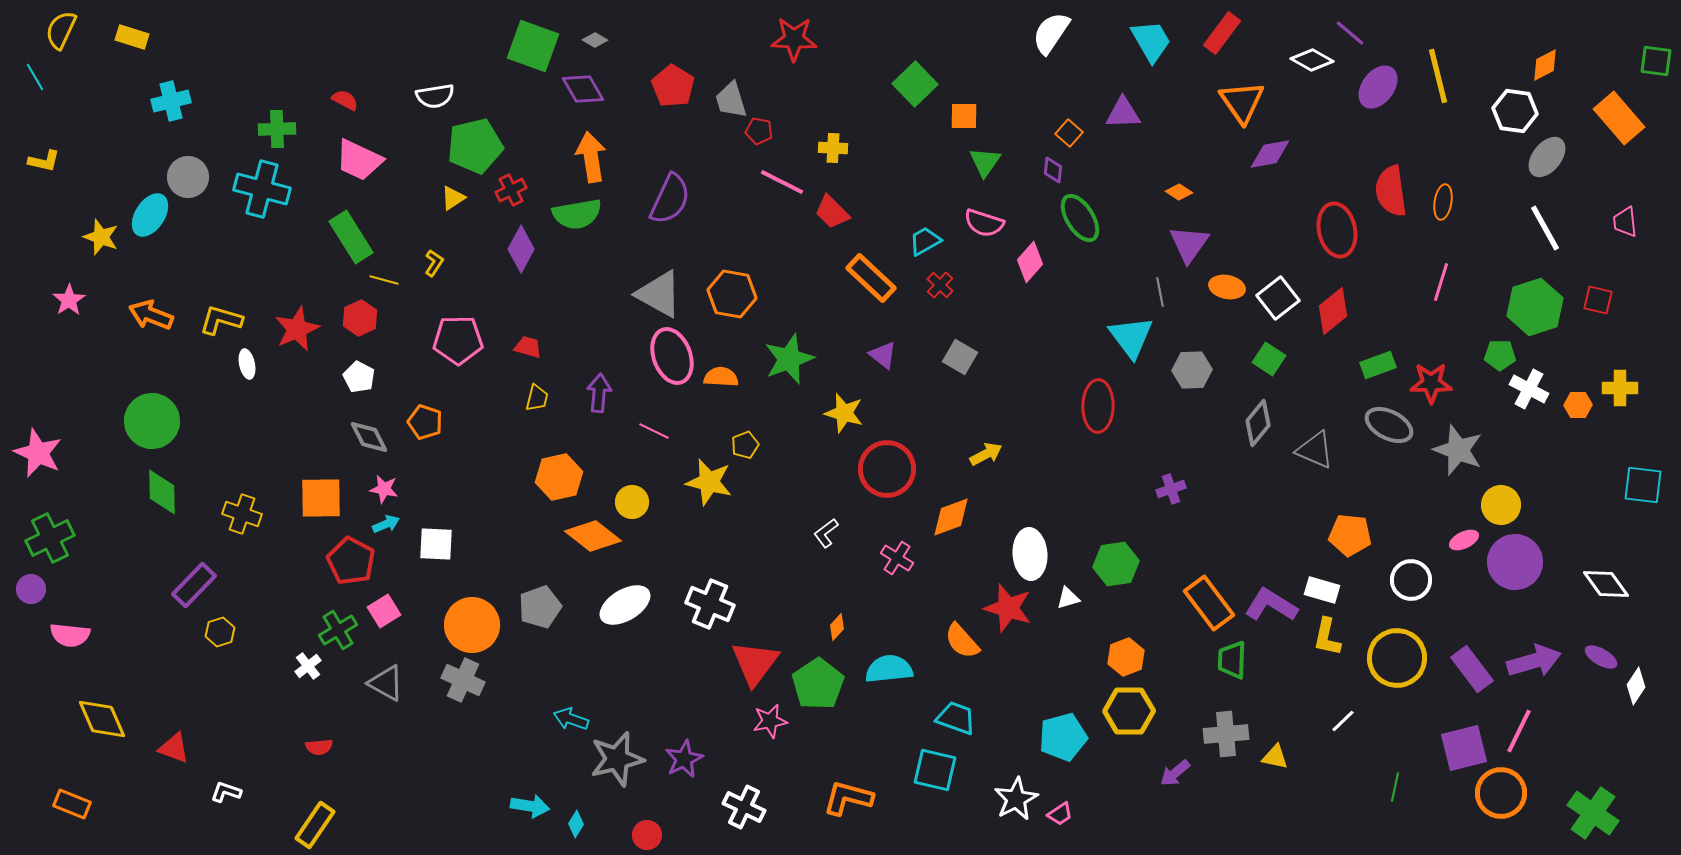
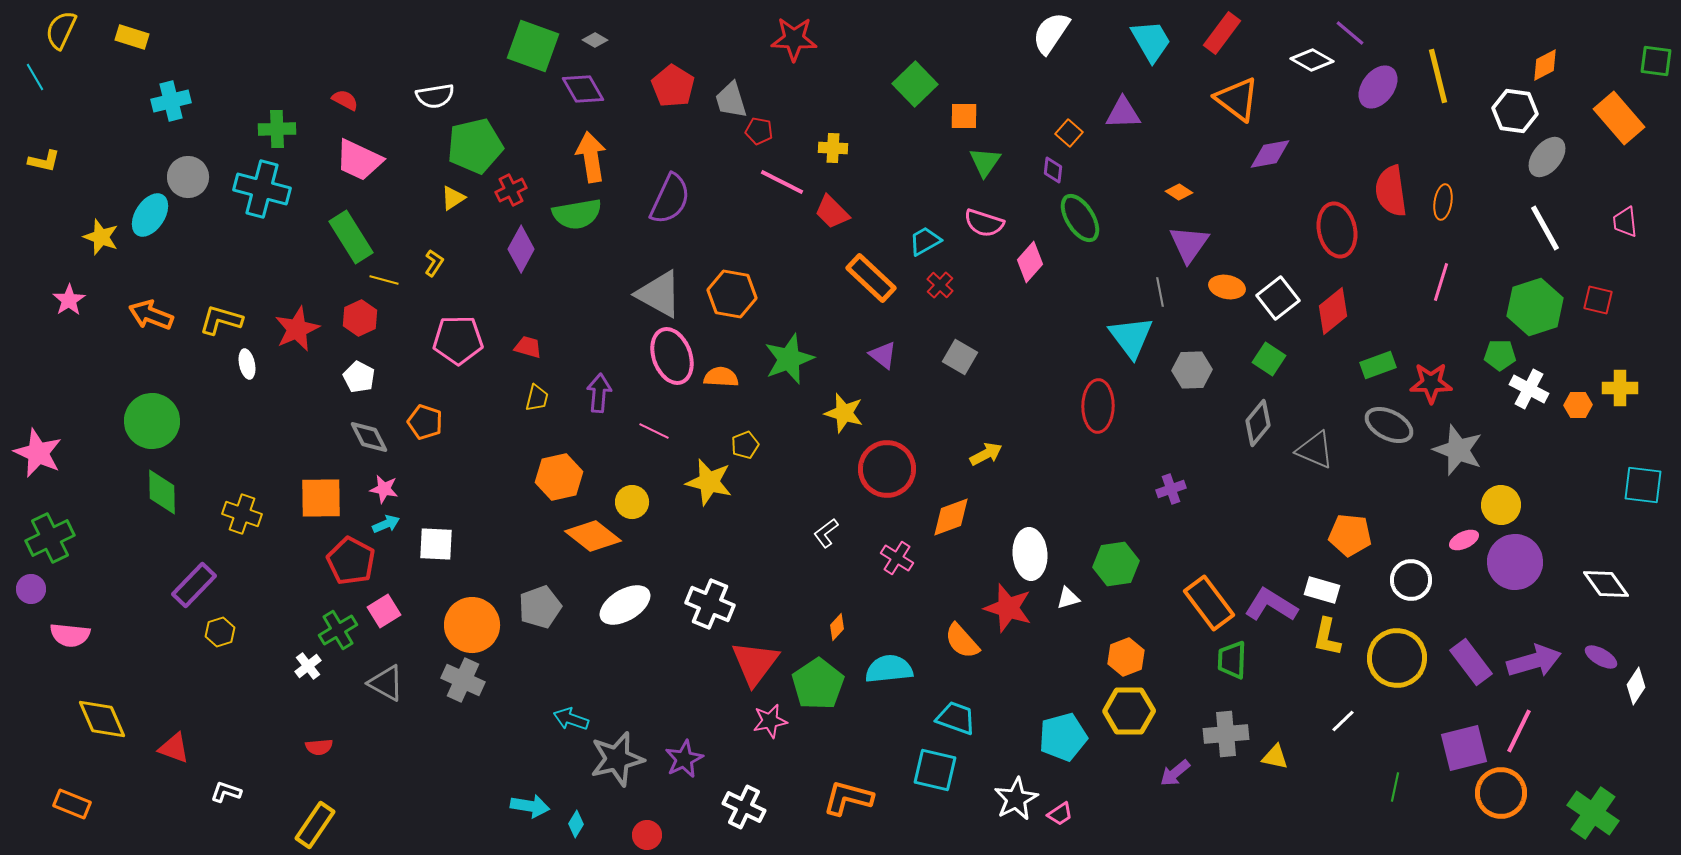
orange triangle at (1242, 102): moved 5 px left, 3 px up; rotated 18 degrees counterclockwise
purple rectangle at (1472, 669): moved 1 px left, 7 px up
